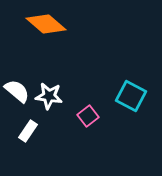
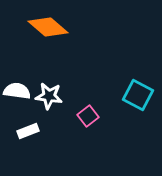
orange diamond: moved 2 px right, 3 px down
white semicircle: rotated 32 degrees counterclockwise
cyan square: moved 7 px right, 1 px up
white rectangle: rotated 35 degrees clockwise
